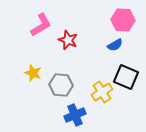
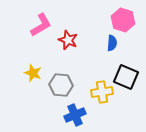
pink hexagon: rotated 15 degrees clockwise
blue semicircle: moved 3 px left, 2 px up; rotated 56 degrees counterclockwise
yellow cross: rotated 25 degrees clockwise
